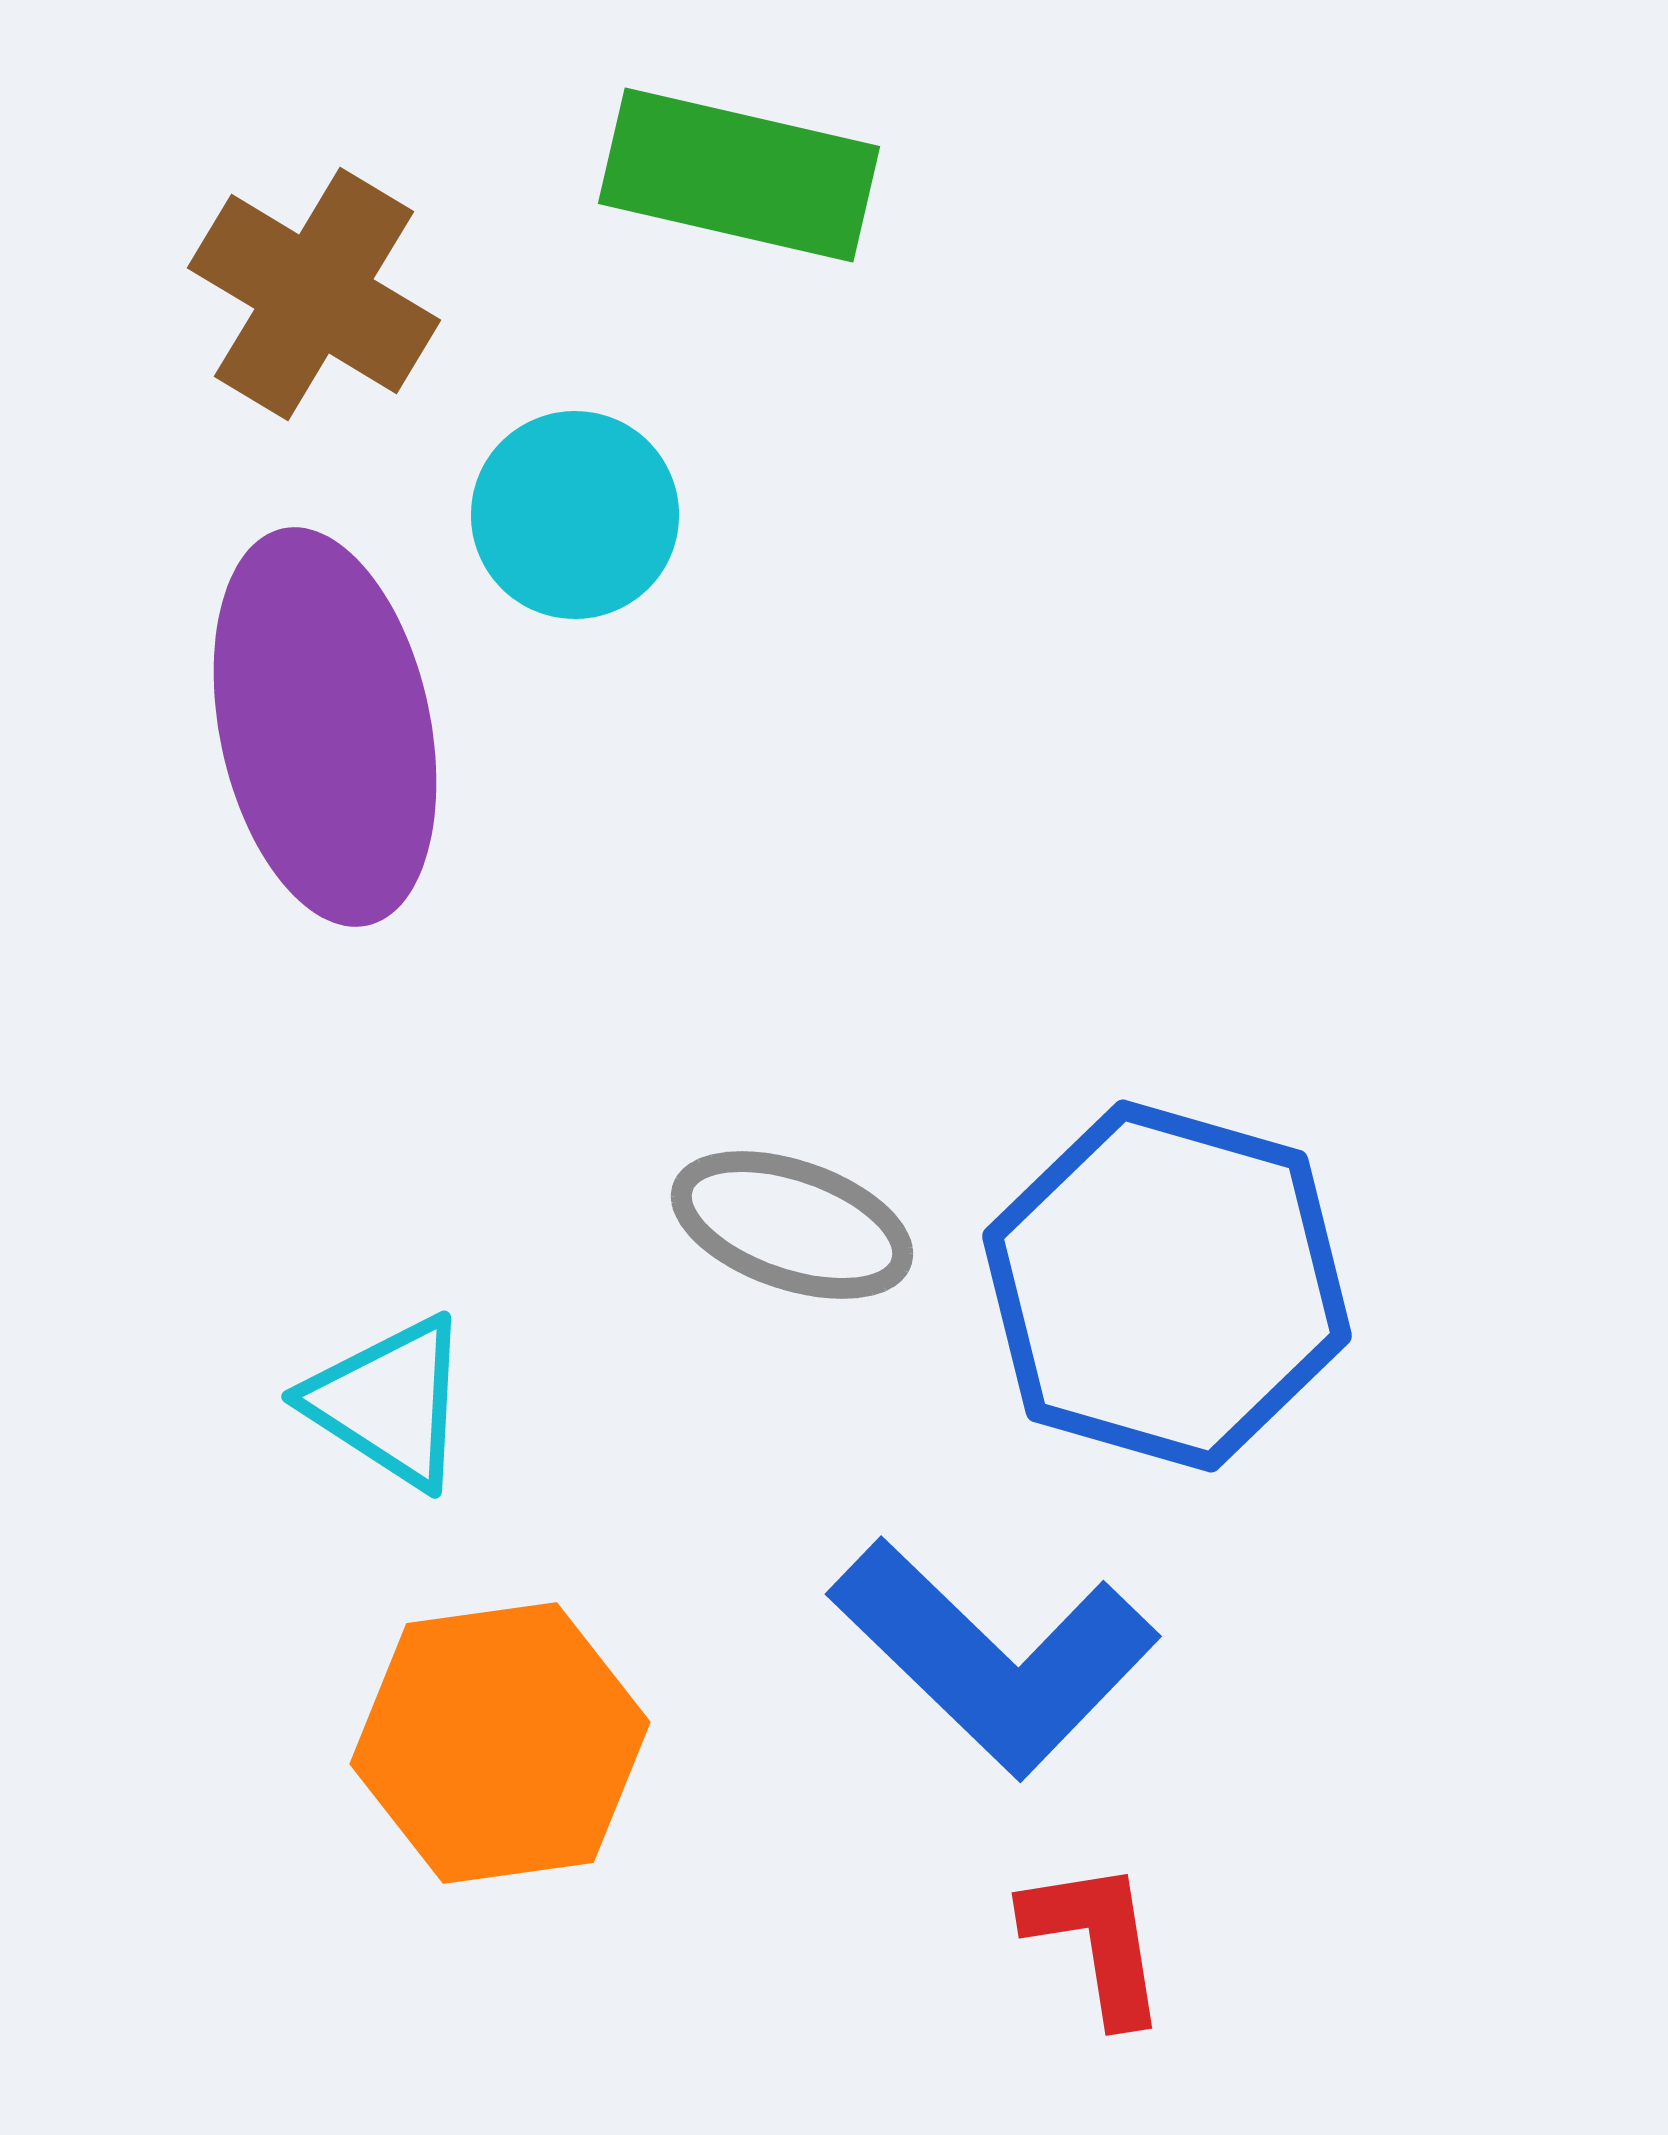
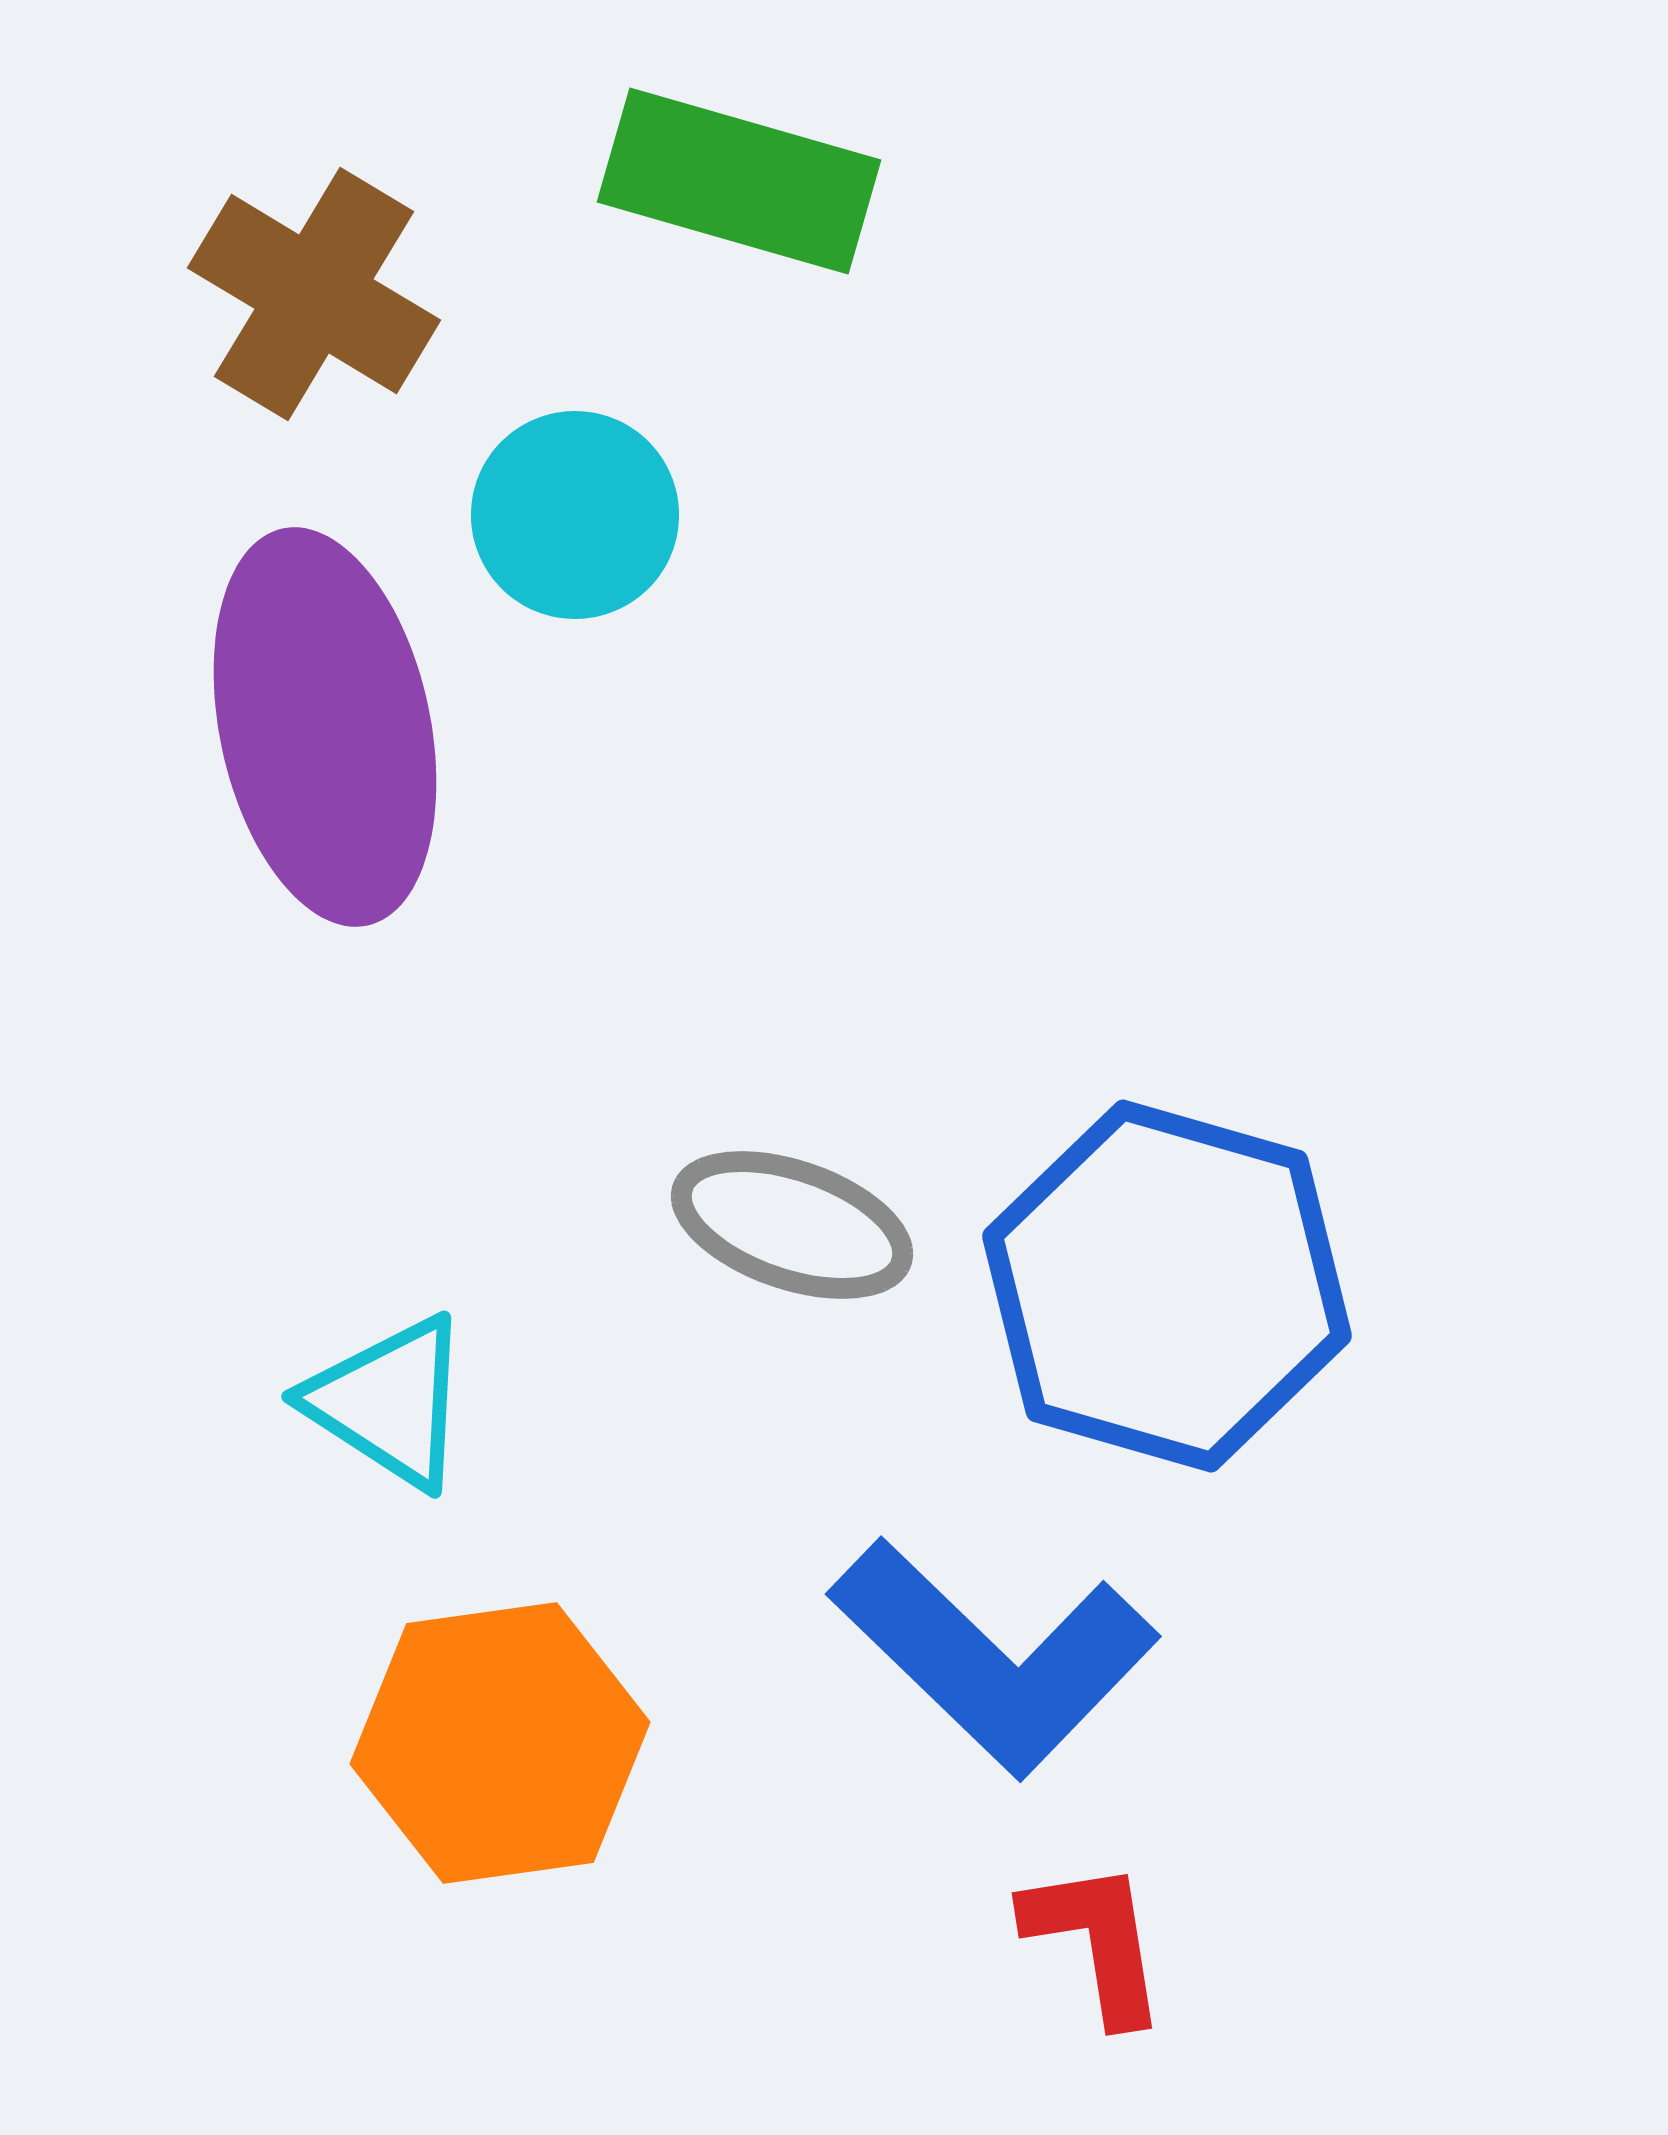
green rectangle: moved 6 px down; rotated 3 degrees clockwise
